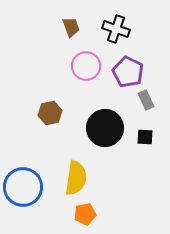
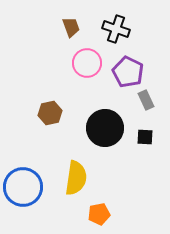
pink circle: moved 1 px right, 3 px up
orange pentagon: moved 14 px right
